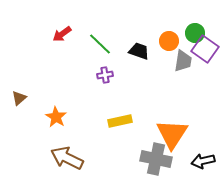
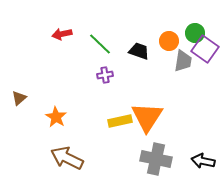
red arrow: rotated 24 degrees clockwise
orange triangle: moved 25 px left, 17 px up
black arrow: rotated 25 degrees clockwise
